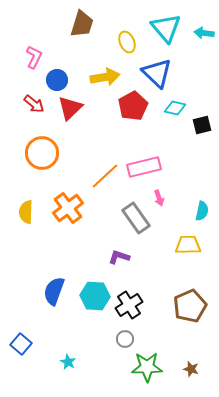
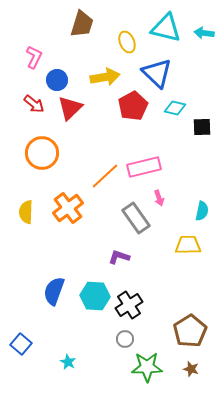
cyan triangle: rotated 36 degrees counterclockwise
black square: moved 2 px down; rotated 12 degrees clockwise
brown pentagon: moved 25 px down; rotated 8 degrees counterclockwise
